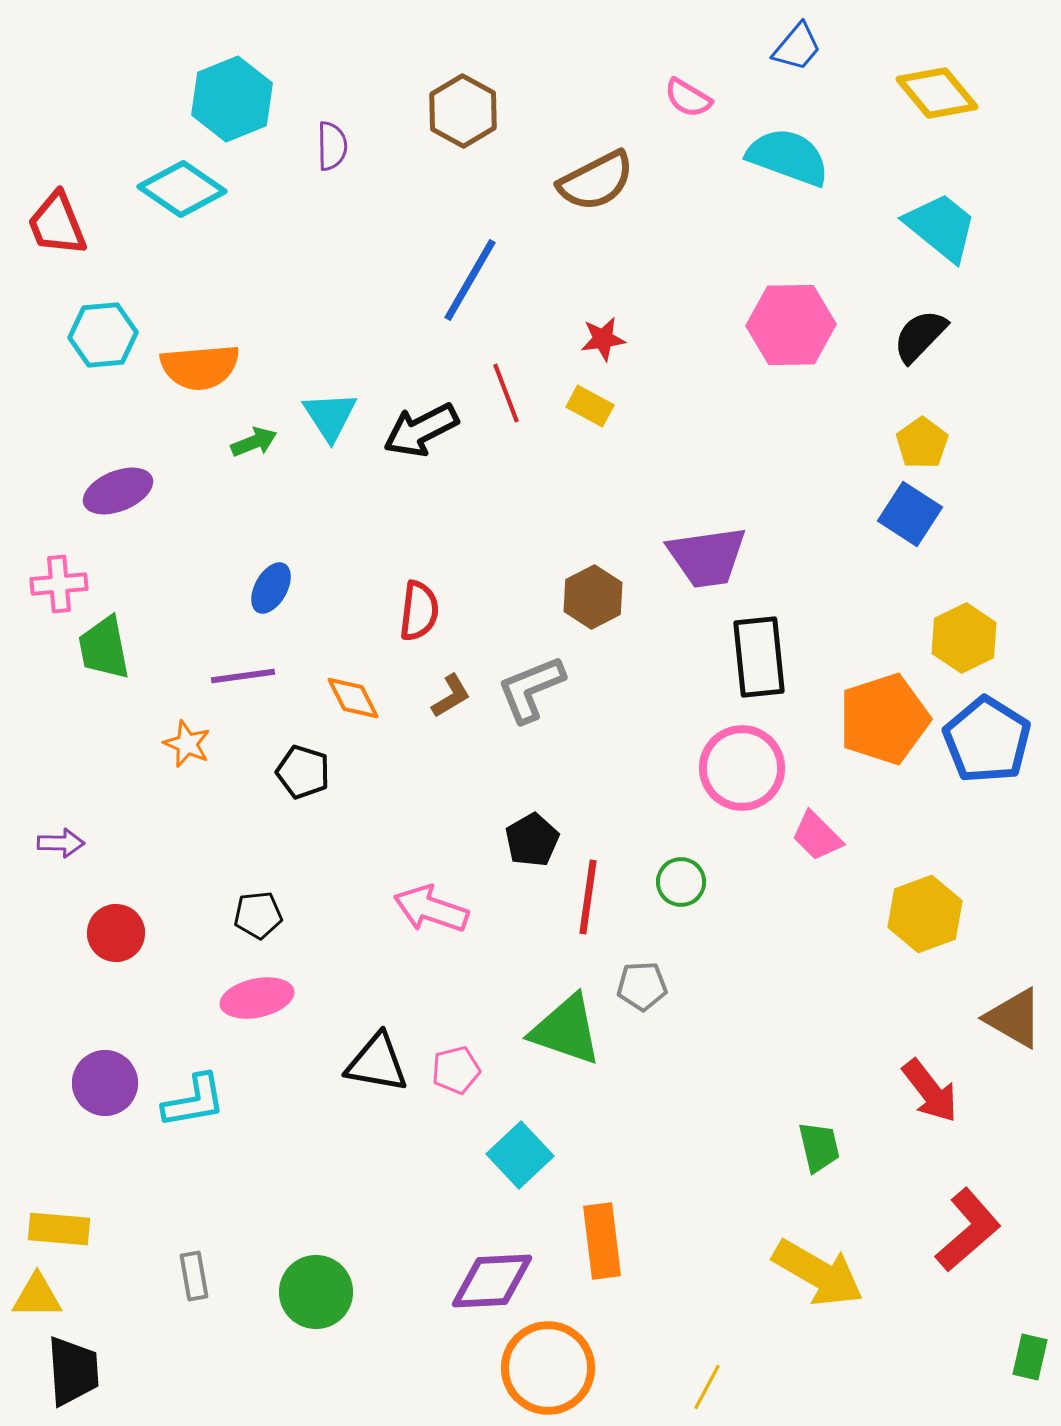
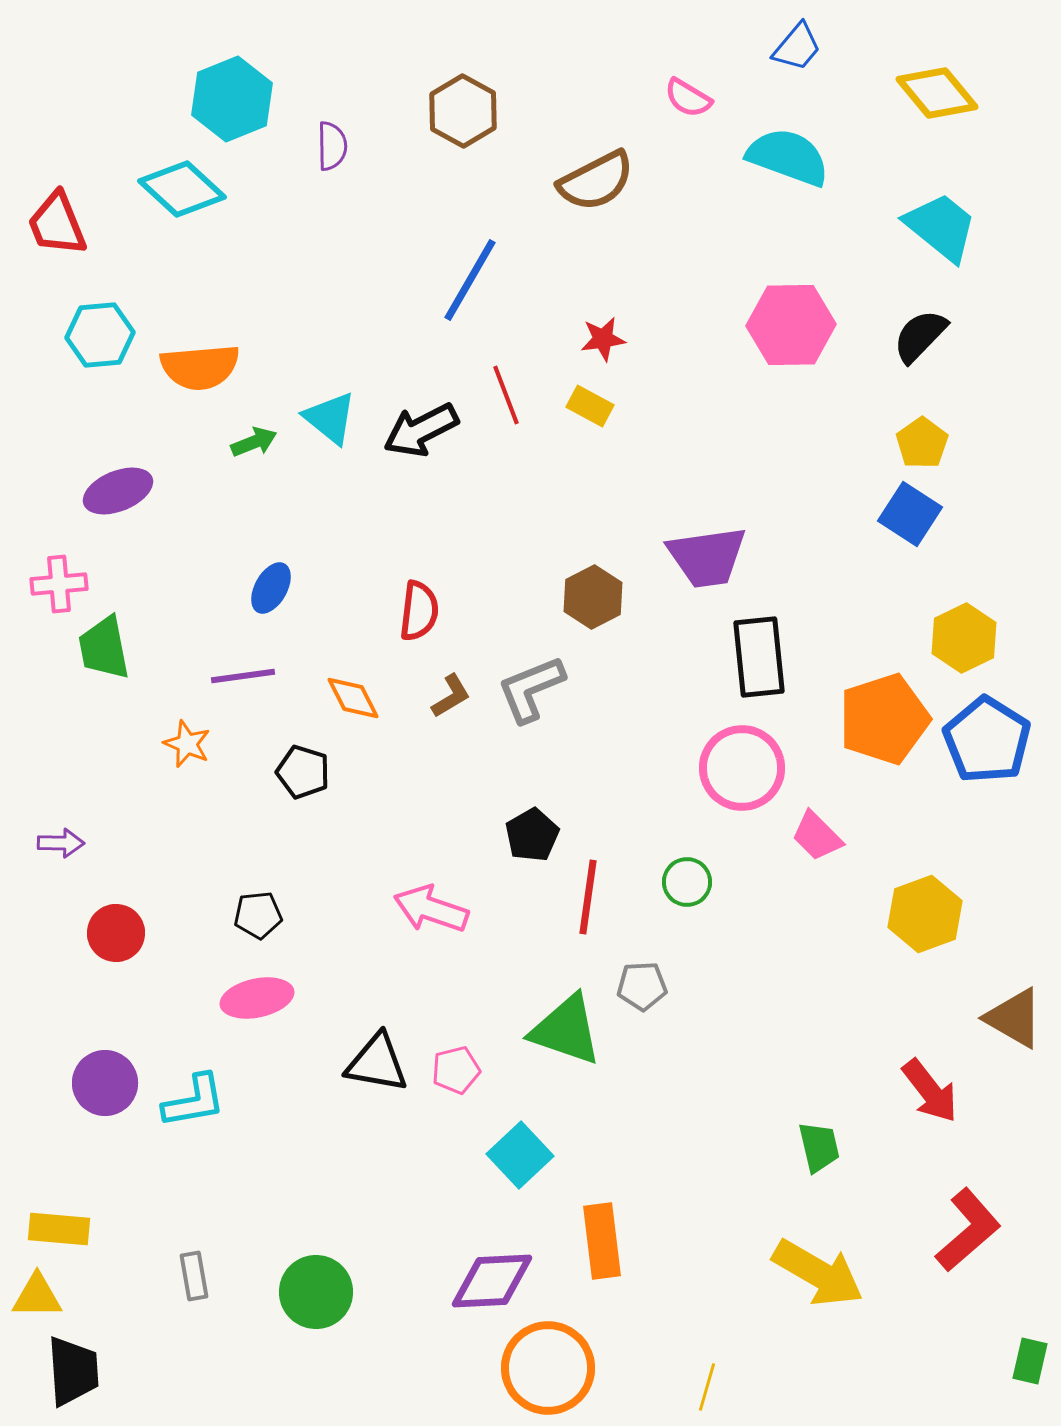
cyan diamond at (182, 189): rotated 8 degrees clockwise
cyan hexagon at (103, 335): moved 3 px left
red line at (506, 393): moved 2 px down
cyan triangle at (330, 416): moved 2 px down; rotated 18 degrees counterclockwise
black pentagon at (532, 840): moved 5 px up
green circle at (681, 882): moved 6 px right
green rectangle at (1030, 1357): moved 4 px down
yellow line at (707, 1387): rotated 12 degrees counterclockwise
